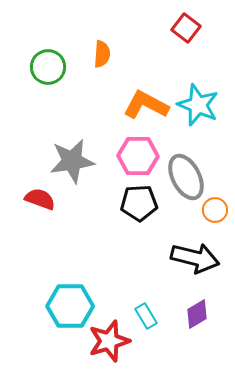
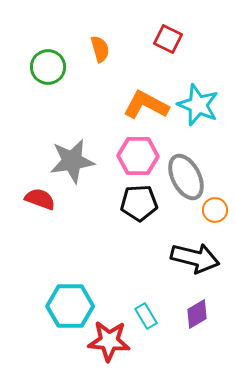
red square: moved 18 px left, 11 px down; rotated 12 degrees counterclockwise
orange semicircle: moved 2 px left, 5 px up; rotated 20 degrees counterclockwise
red star: rotated 21 degrees clockwise
